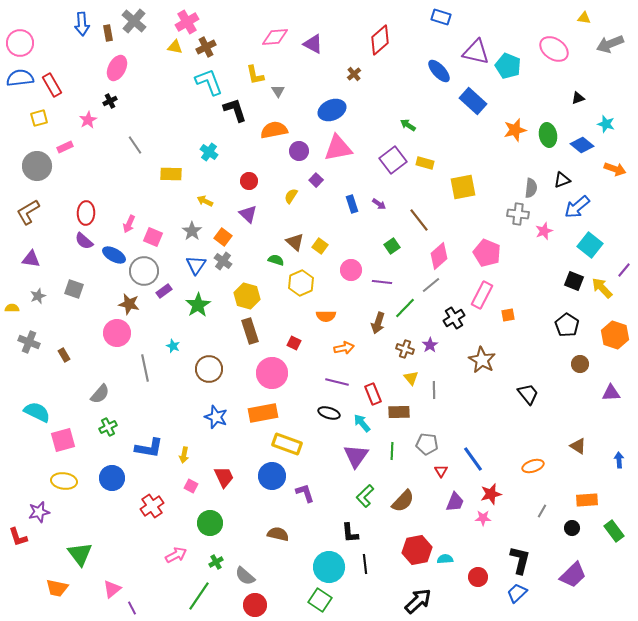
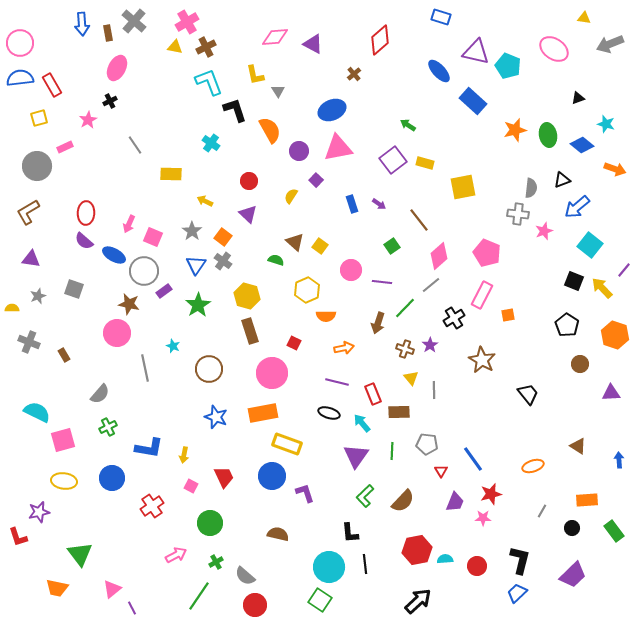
orange semicircle at (274, 130): moved 4 px left; rotated 72 degrees clockwise
cyan cross at (209, 152): moved 2 px right, 9 px up
yellow hexagon at (301, 283): moved 6 px right, 7 px down
red circle at (478, 577): moved 1 px left, 11 px up
